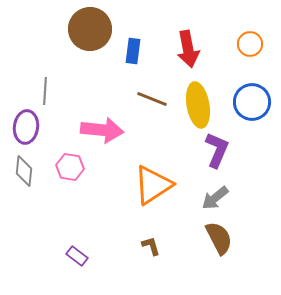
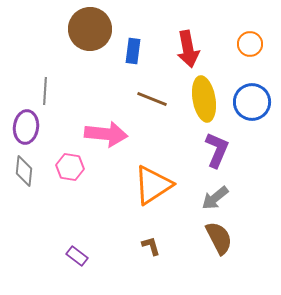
yellow ellipse: moved 6 px right, 6 px up
pink arrow: moved 4 px right, 4 px down
